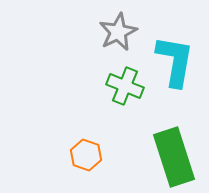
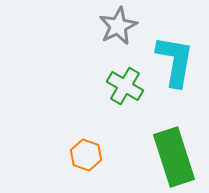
gray star: moved 6 px up
green cross: rotated 9 degrees clockwise
